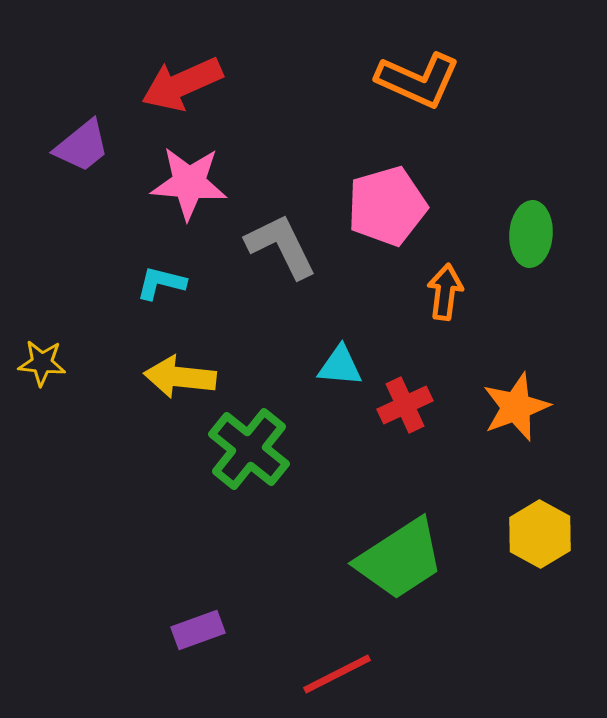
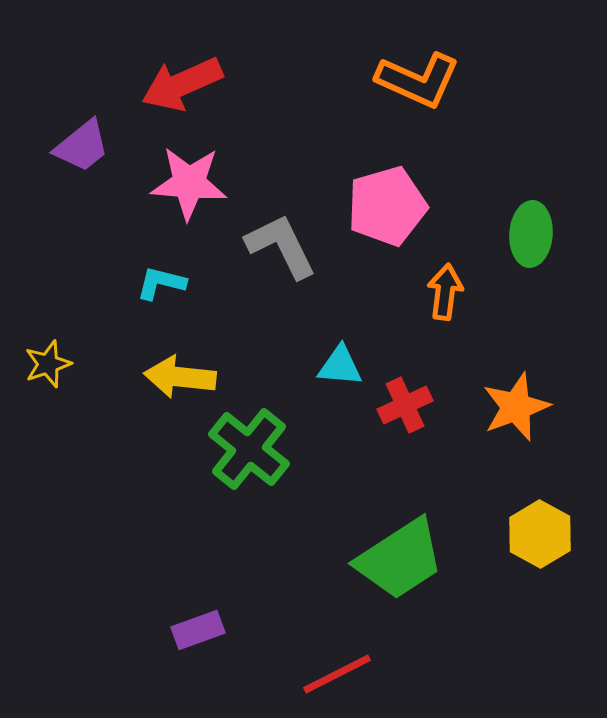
yellow star: moved 6 px right, 1 px down; rotated 24 degrees counterclockwise
